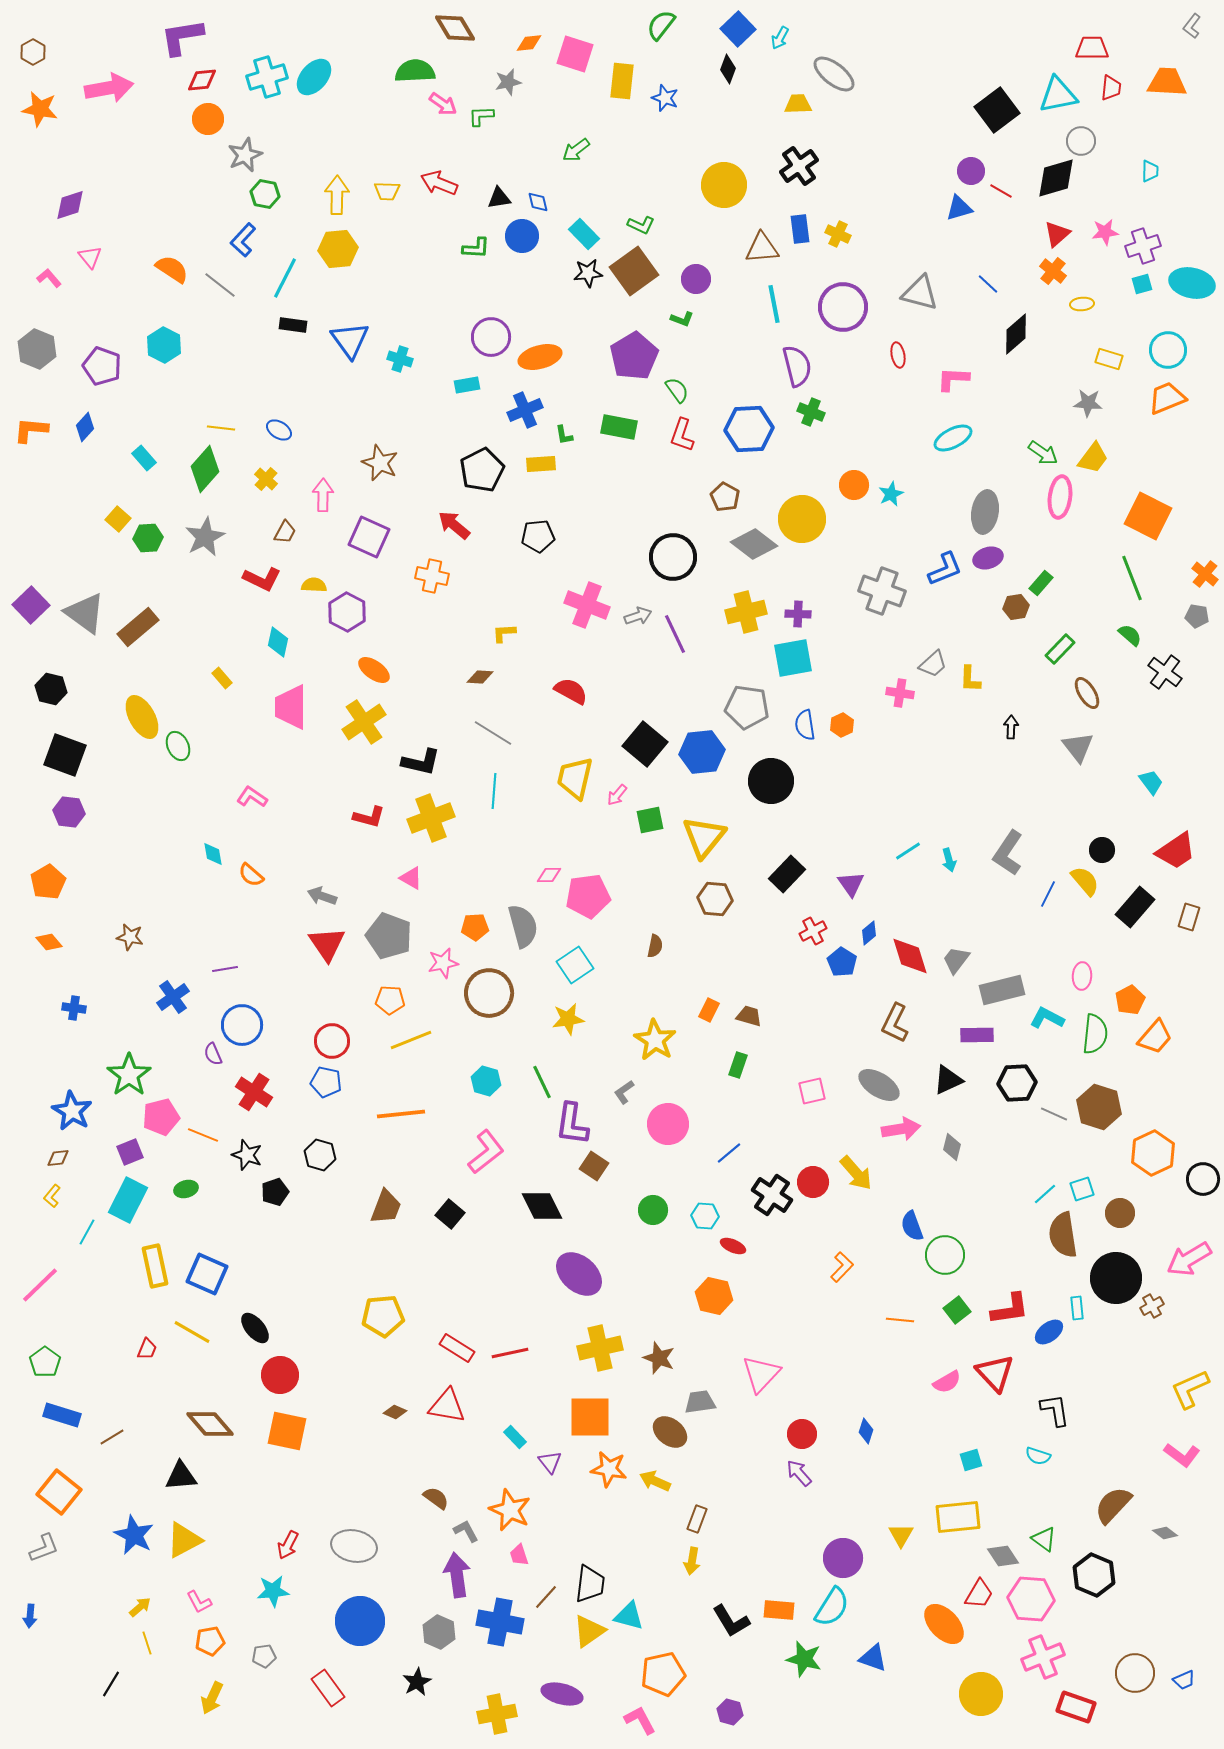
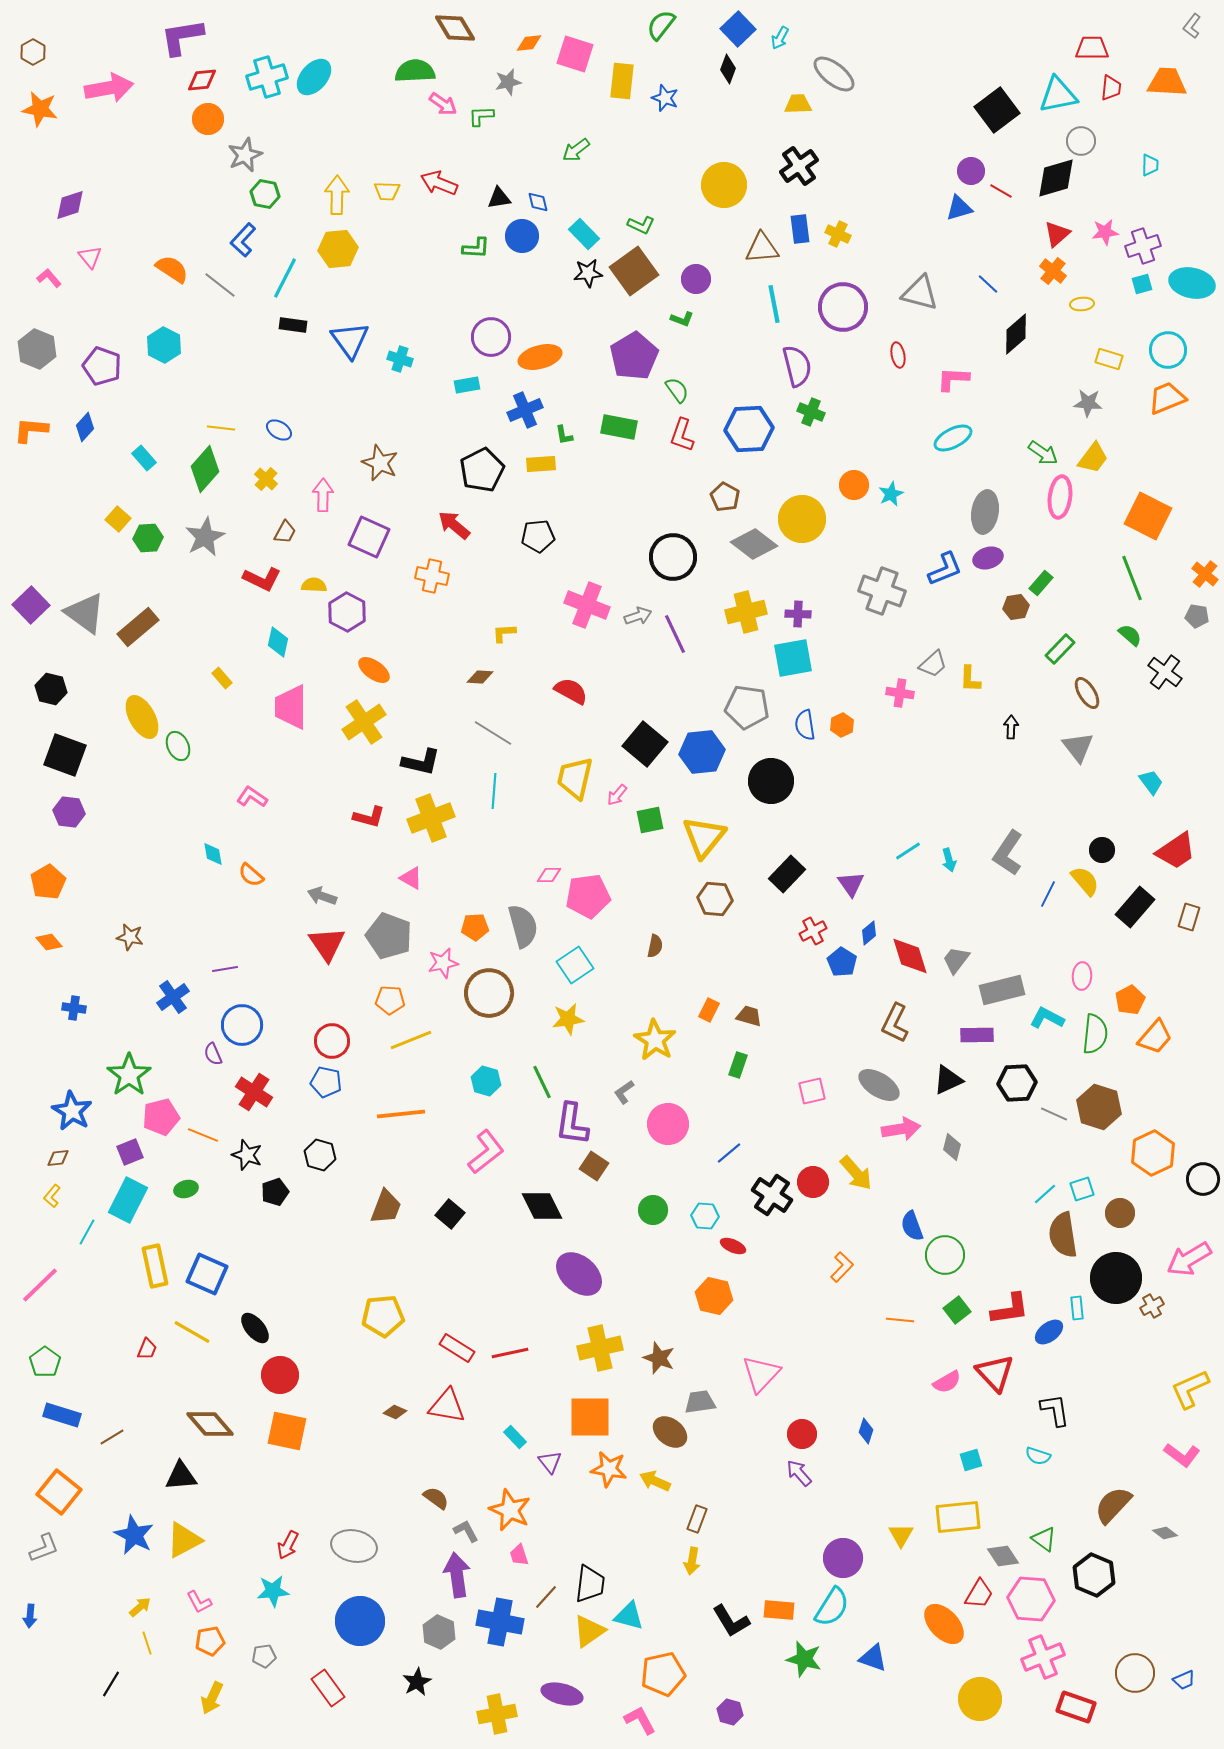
cyan trapezoid at (1150, 171): moved 6 px up
yellow circle at (981, 1694): moved 1 px left, 5 px down
